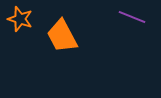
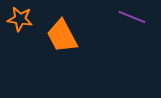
orange star: rotated 10 degrees counterclockwise
